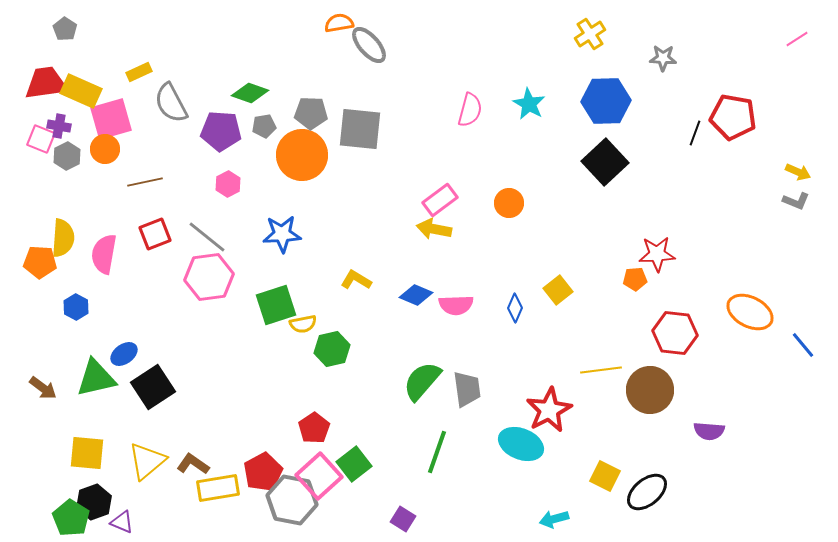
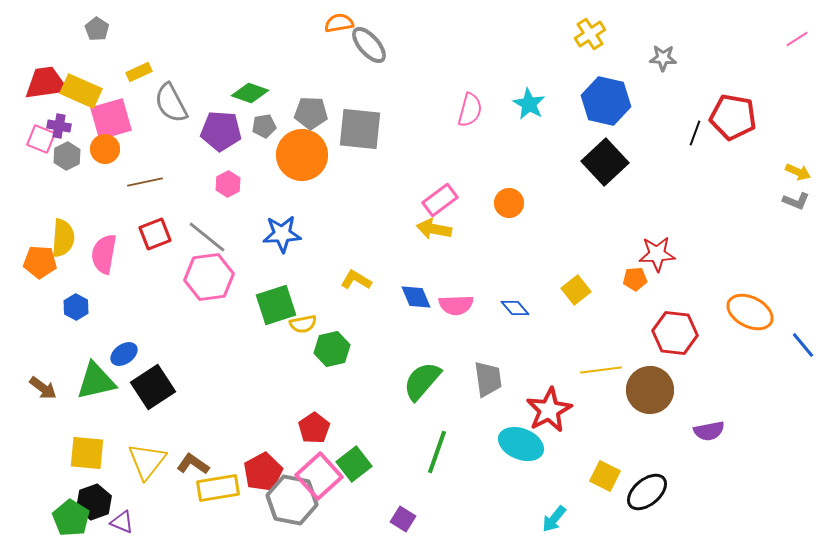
gray pentagon at (65, 29): moved 32 px right
blue hexagon at (606, 101): rotated 15 degrees clockwise
yellow square at (558, 290): moved 18 px right
blue diamond at (416, 295): moved 2 px down; rotated 44 degrees clockwise
blue diamond at (515, 308): rotated 64 degrees counterclockwise
green triangle at (96, 378): moved 3 px down
gray trapezoid at (467, 389): moved 21 px right, 10 px up
purple semicircle at (709, 431): rotated 16 degrees counterclockwise
yellow triangle at (147, 461): rotated 12 degrees counterclockwise
cyan arrow at (554, 519): rotated 36 degrees counterclockwise
